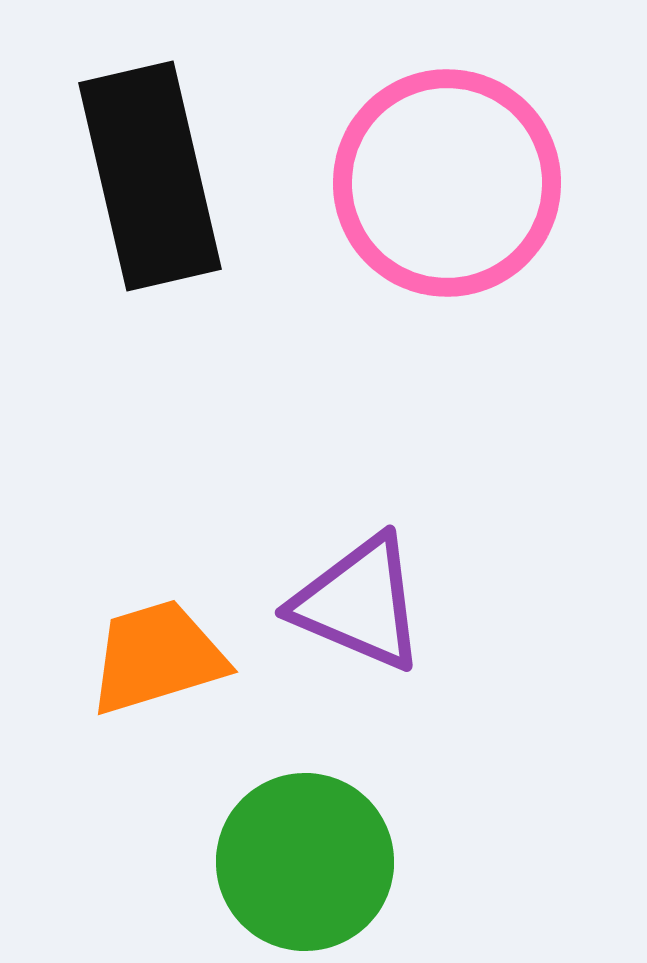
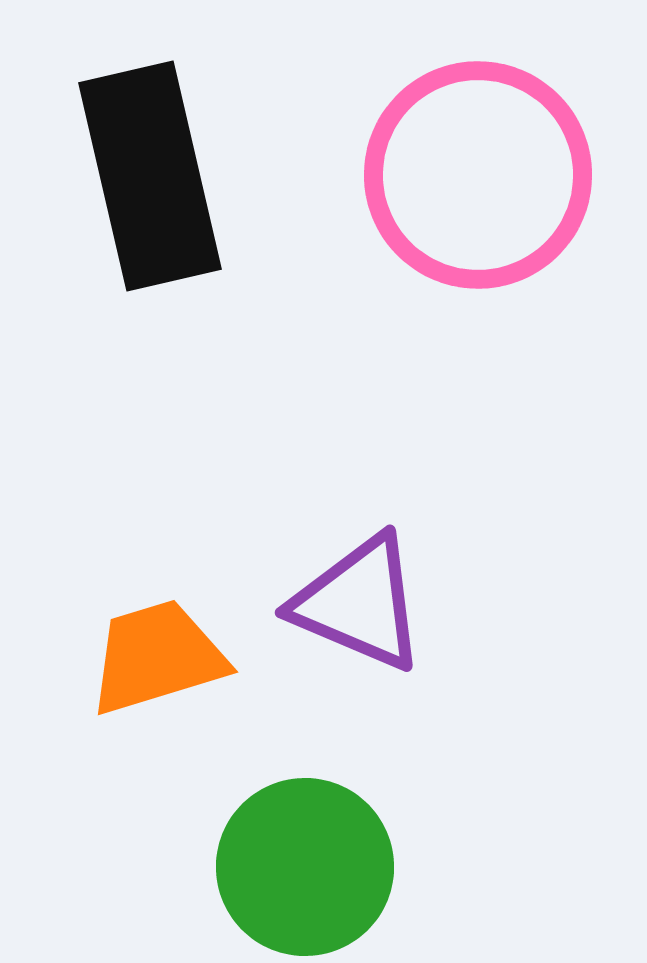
pink circle: moved 31 px right, 8 px up
green circle: moved 5 px down
